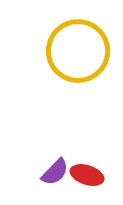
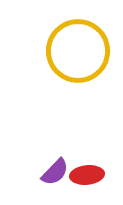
red ellipse: rotated 24 degrees counterclockwise
